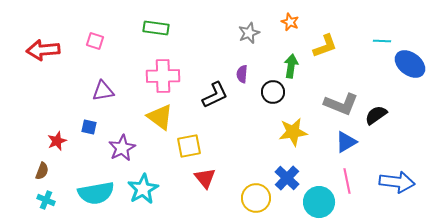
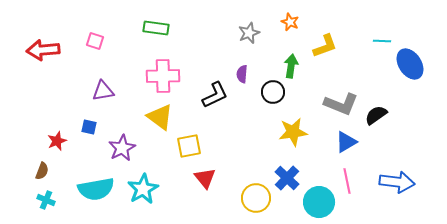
blue ellipse: rotated 20 degrees clockwise
cyan semicircle: moved 4 px up
